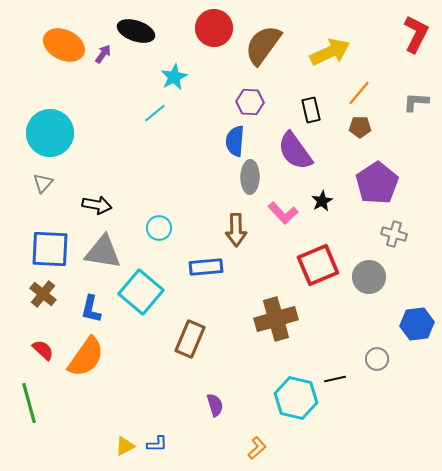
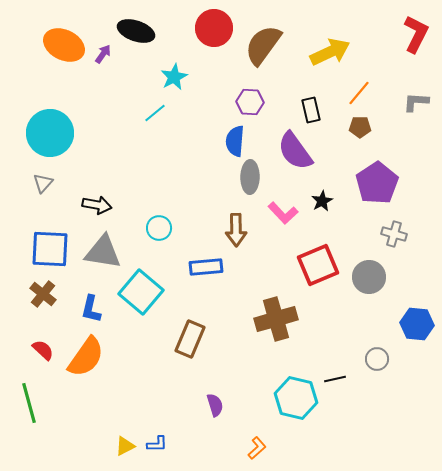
blue hexagon at (417, 324): rotated 12 degrees clockwise
